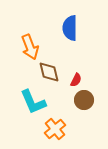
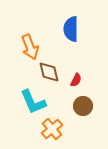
blue semicircle: moved 1 px right, 1 px down
brown circle: moved 1 px left, 6 px down
orange cross: moved 3 px left
